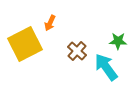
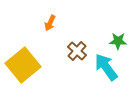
yellow square: moved 2 px left, 21 px down; rotated 12 degrees counterclockwise
